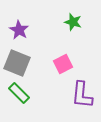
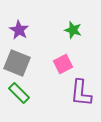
green star: moved 8 px down
purple L-shape: moved 1 px left, 2 px up
